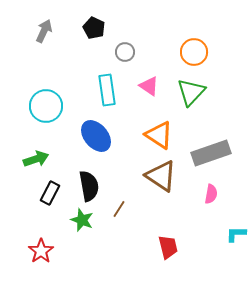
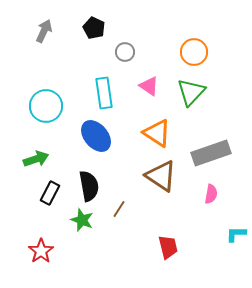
cyan rectangle: moved 3 px left, 3 px down
orange triangle: moved 2 px left, 2 px up
